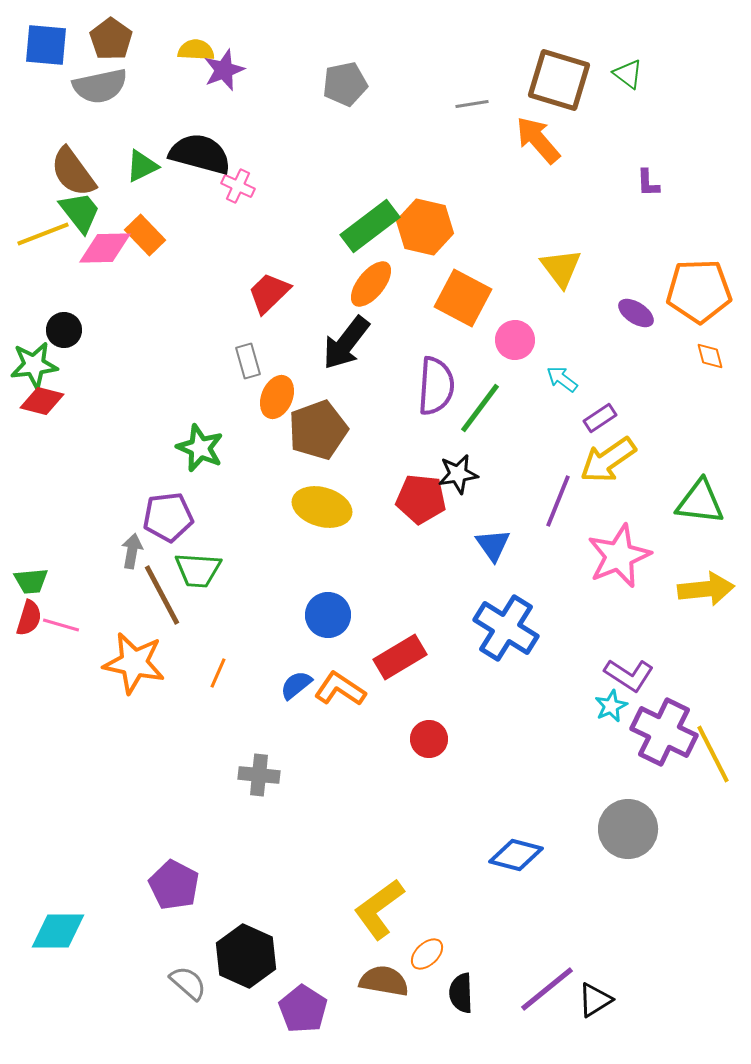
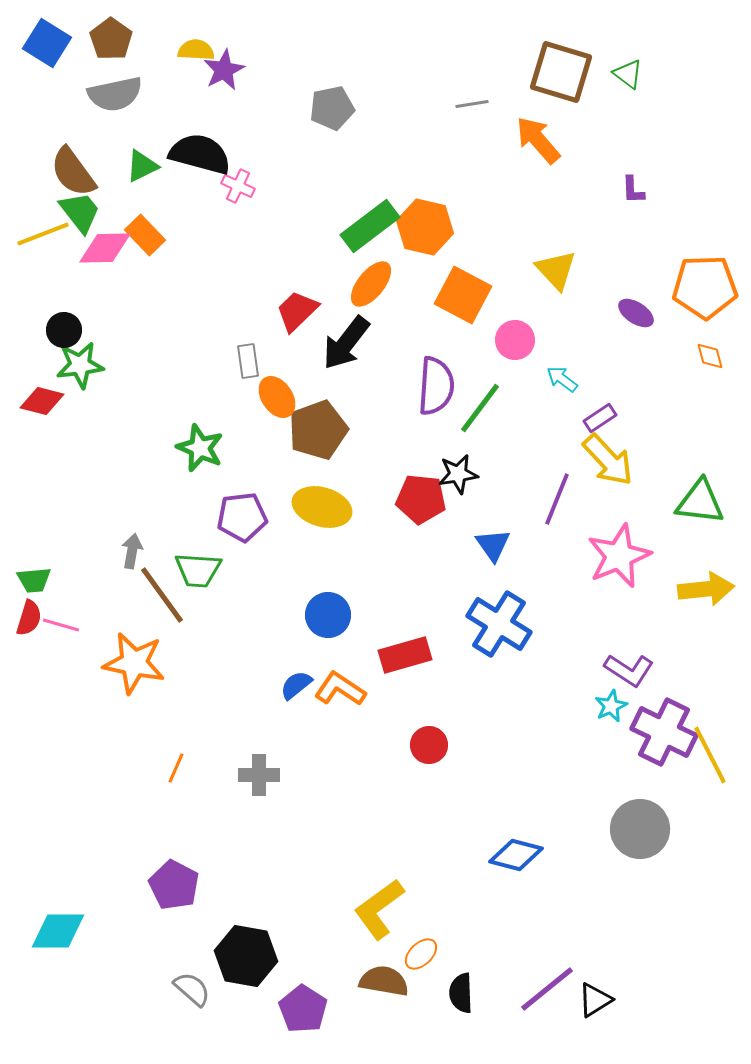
blue square at (46, 45): moved 1 px right, 2 px up; rotated 27 degrees clockwise
purple star at (224, 70): rotated 6 degrees counterclockwise
brown square at (559, 80): moved 2 px right, 8 px up
gray pentagon at (345, 84): moved 13 px left, 24 px down
gray semicircle at (100, 86): moved 15 px right, 8 px down
purple L-shape at (648, 183): moved 15 px left, 7 px down
yellow triangle at (561, 268): moved 5 px left, 2 px down; rotated 6 degrees counterclockwise
orange pentagon at (699, 291): moved 6 px right, 4 px up
red trapezoid at (269, 293): moved 28 px right, 18 px down
orange square at (463, 298): moved 3 px up
gray rectangle at (248, 361): rotated 8 degrees clockwise
green star at (34, 365): moved 46 px right
orange ellipse at (277, 397): rotated 57 degrees counterclockwise
yellow arrow at (608, 460): rotated 98 degrees counterclockwise
purple line at (558, 501): moved 1 px left, 2 px up
purple pentagon at (168, 517): moved 74 px right
green trapezoid at (31, 581): moved 3 px right, 1 px up
brown line at (162, 595): rotated 8 degrees counterclockwise
blue cross at (506, 628): moved 7 px left, 4 px up
red rectangle at (400, 657): moved 5 px right, 2 px up; rotated 15 degrees clockwise
orange line at (218, 673): moved 42 px left, 95 px down
purple L-shape at (629, 675): moved 5 px up
red circle at (429, 739): moved 6 px down
yellow line at (713, 754): moved 3 px left, 1 px down
gray cross at (259, 775): rotated 6 degrees counterclockwise
gray circle at (628, 829): moved 12 px right
orange ellipse at (427, 954): moved 6 px left
black hexagon at (246, 956): rotated 14 degrees counterclockwise
gray semicircle at (188, 983): moved 4 px right, 6 px down
